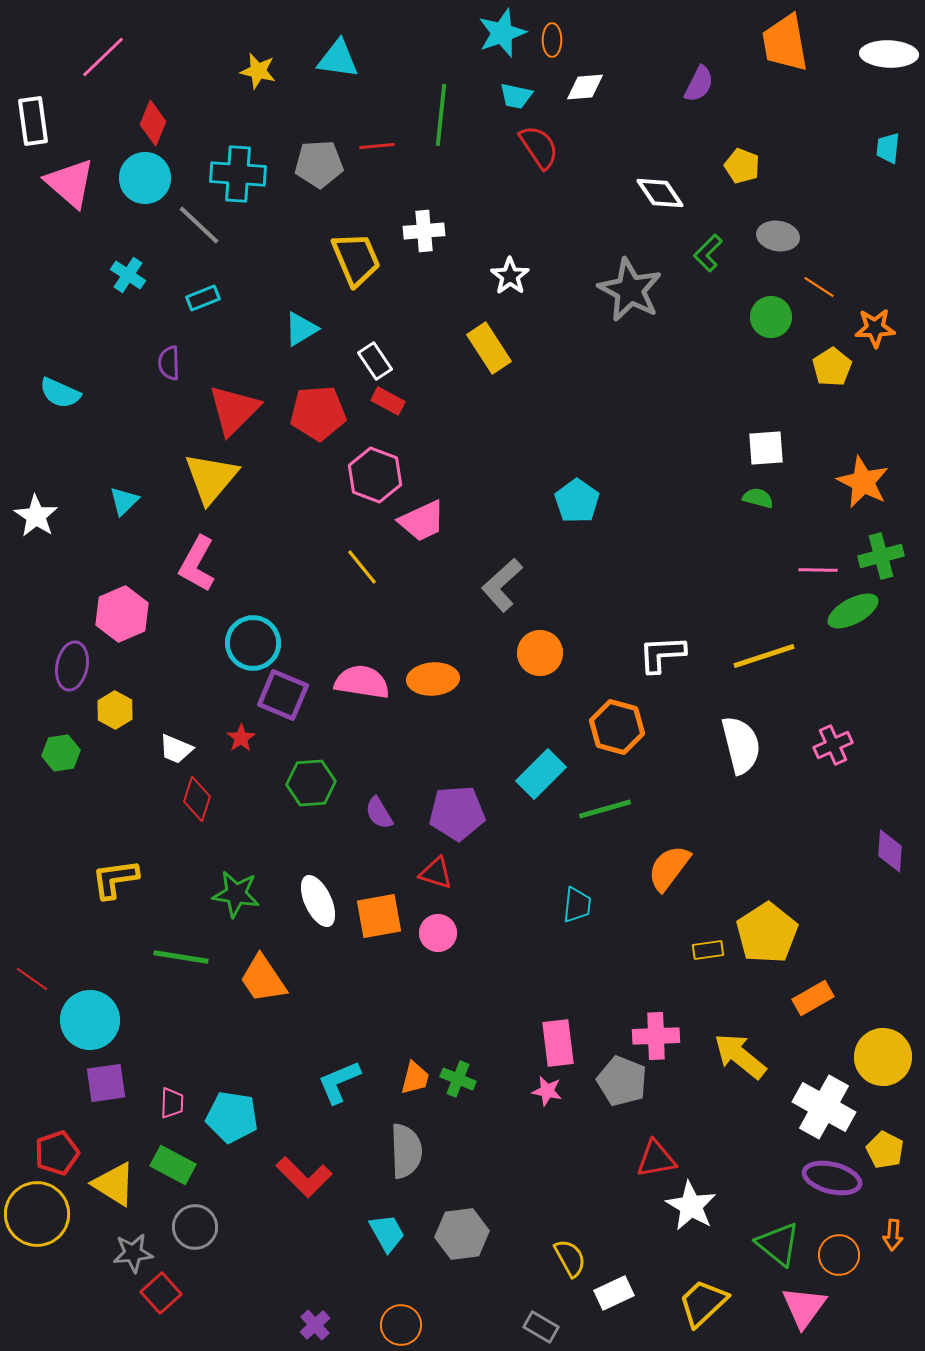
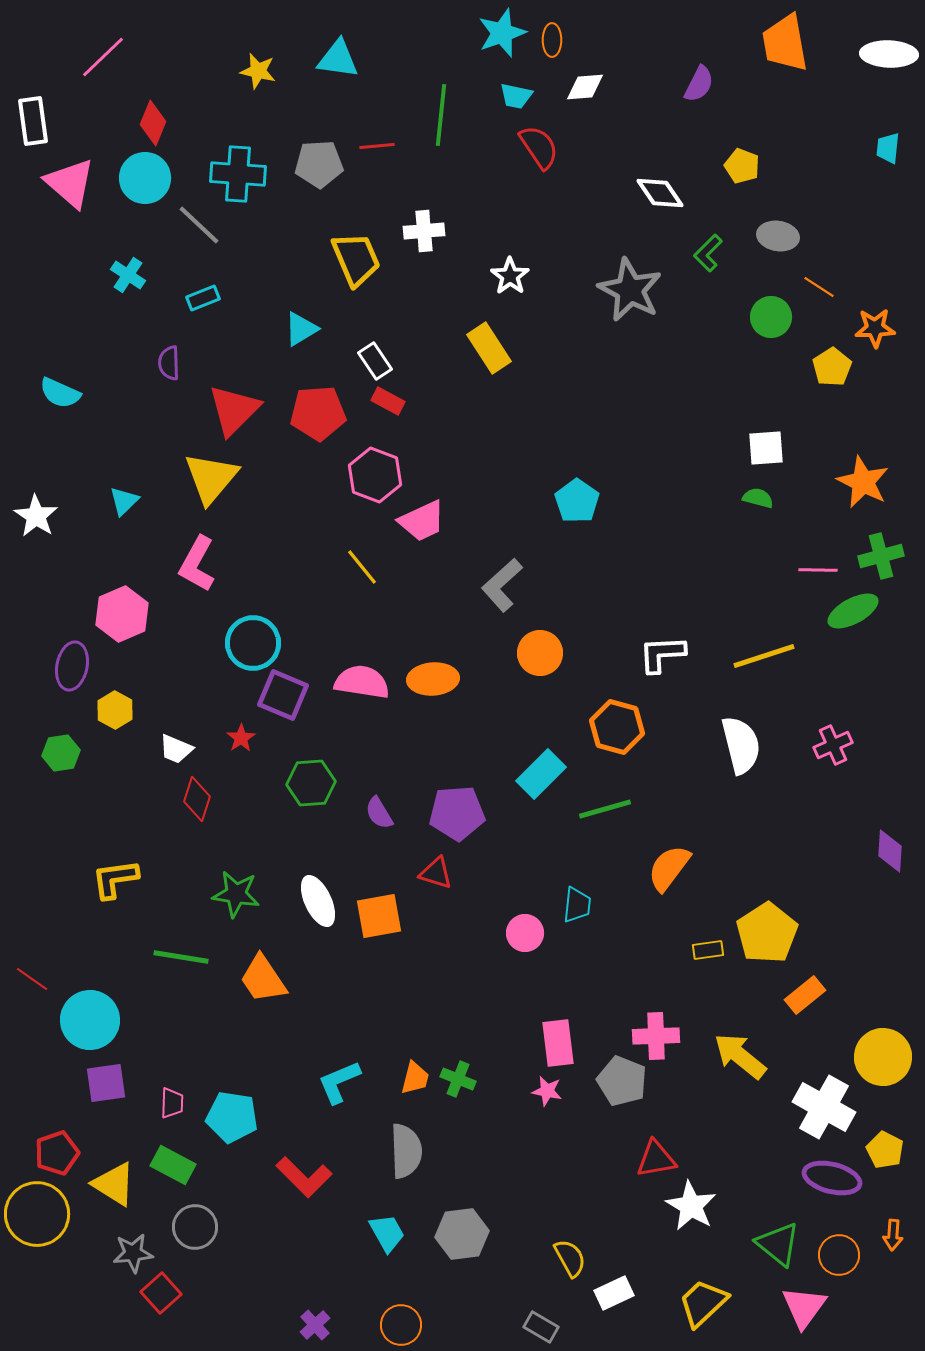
pink circle at (438, 933): moved 87 px right
orange rectangle at (813, 998): moved 8 px left, 3 px up; rotated 9 degrees counterclockwise
